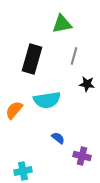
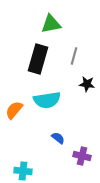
green triangle: moved 11 px left
black rectangle: moved 6 px right
cyan cross: rotated 18 degrees clockwise
